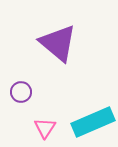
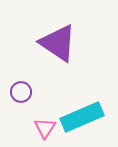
purple triangle: rotated 6 degrees counterclockwise
cyan rectangle: moved 11 px left, 5 px up
